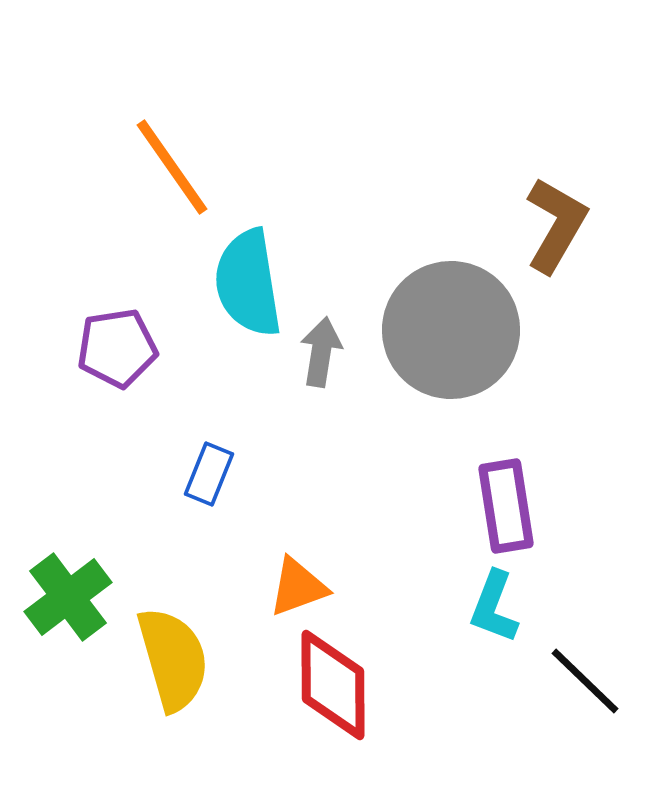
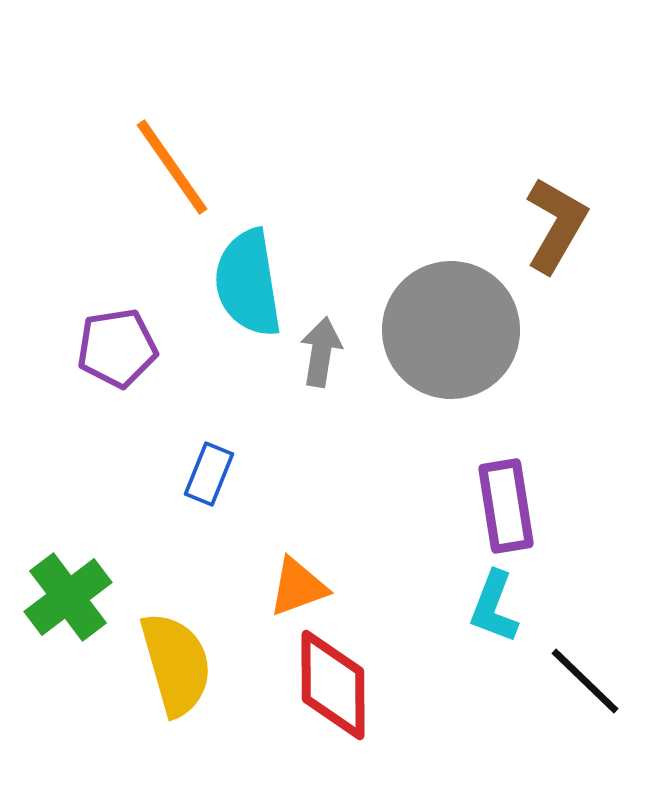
yellow semicircle: moved 3 px right, 5 px down
